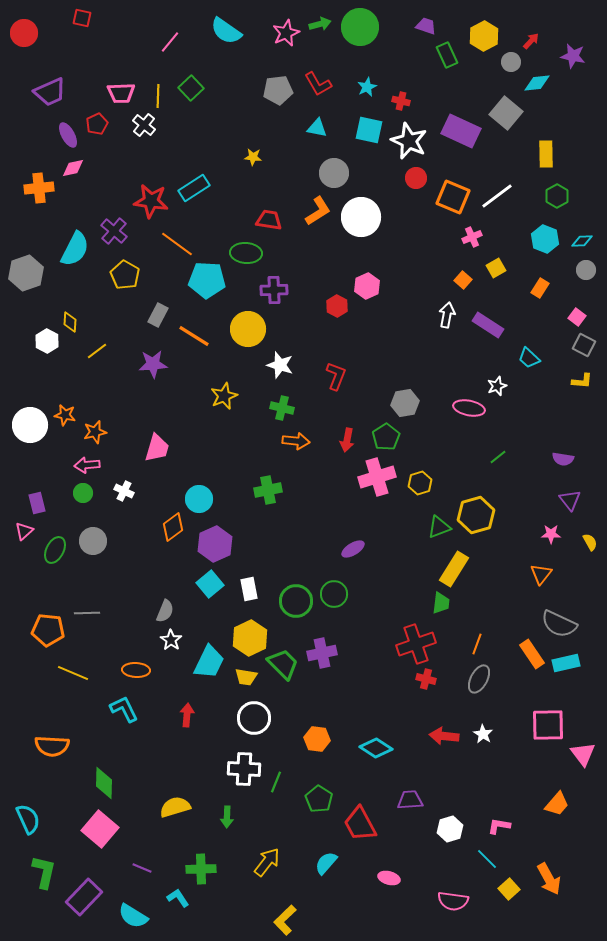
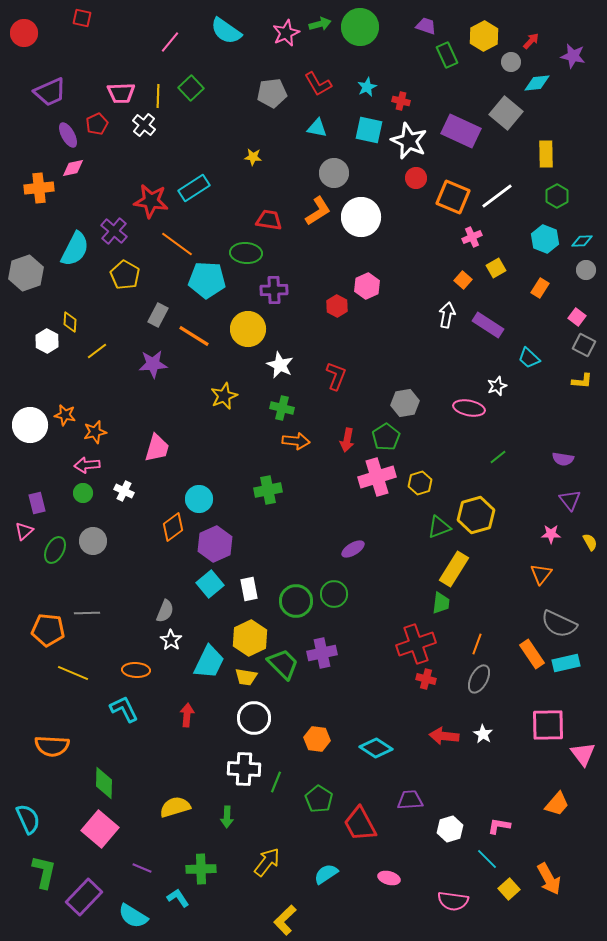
gray pentagon at (278, 90): moved 6 px left, 3 px down
white star at (280, 365): rotated 8 degrees clockwise
cyan semicircle at (326, 863): moved 11 px down; rotated 15 degrees clockwise
